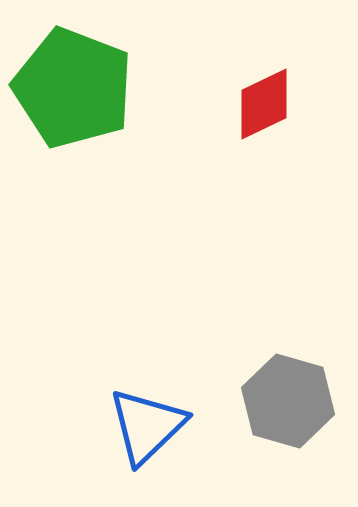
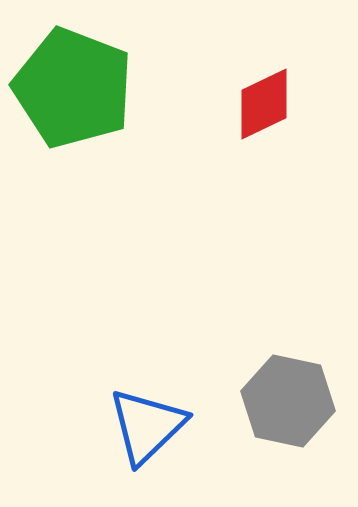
gray hexagon: rotated 4 degrees counterclockwise
